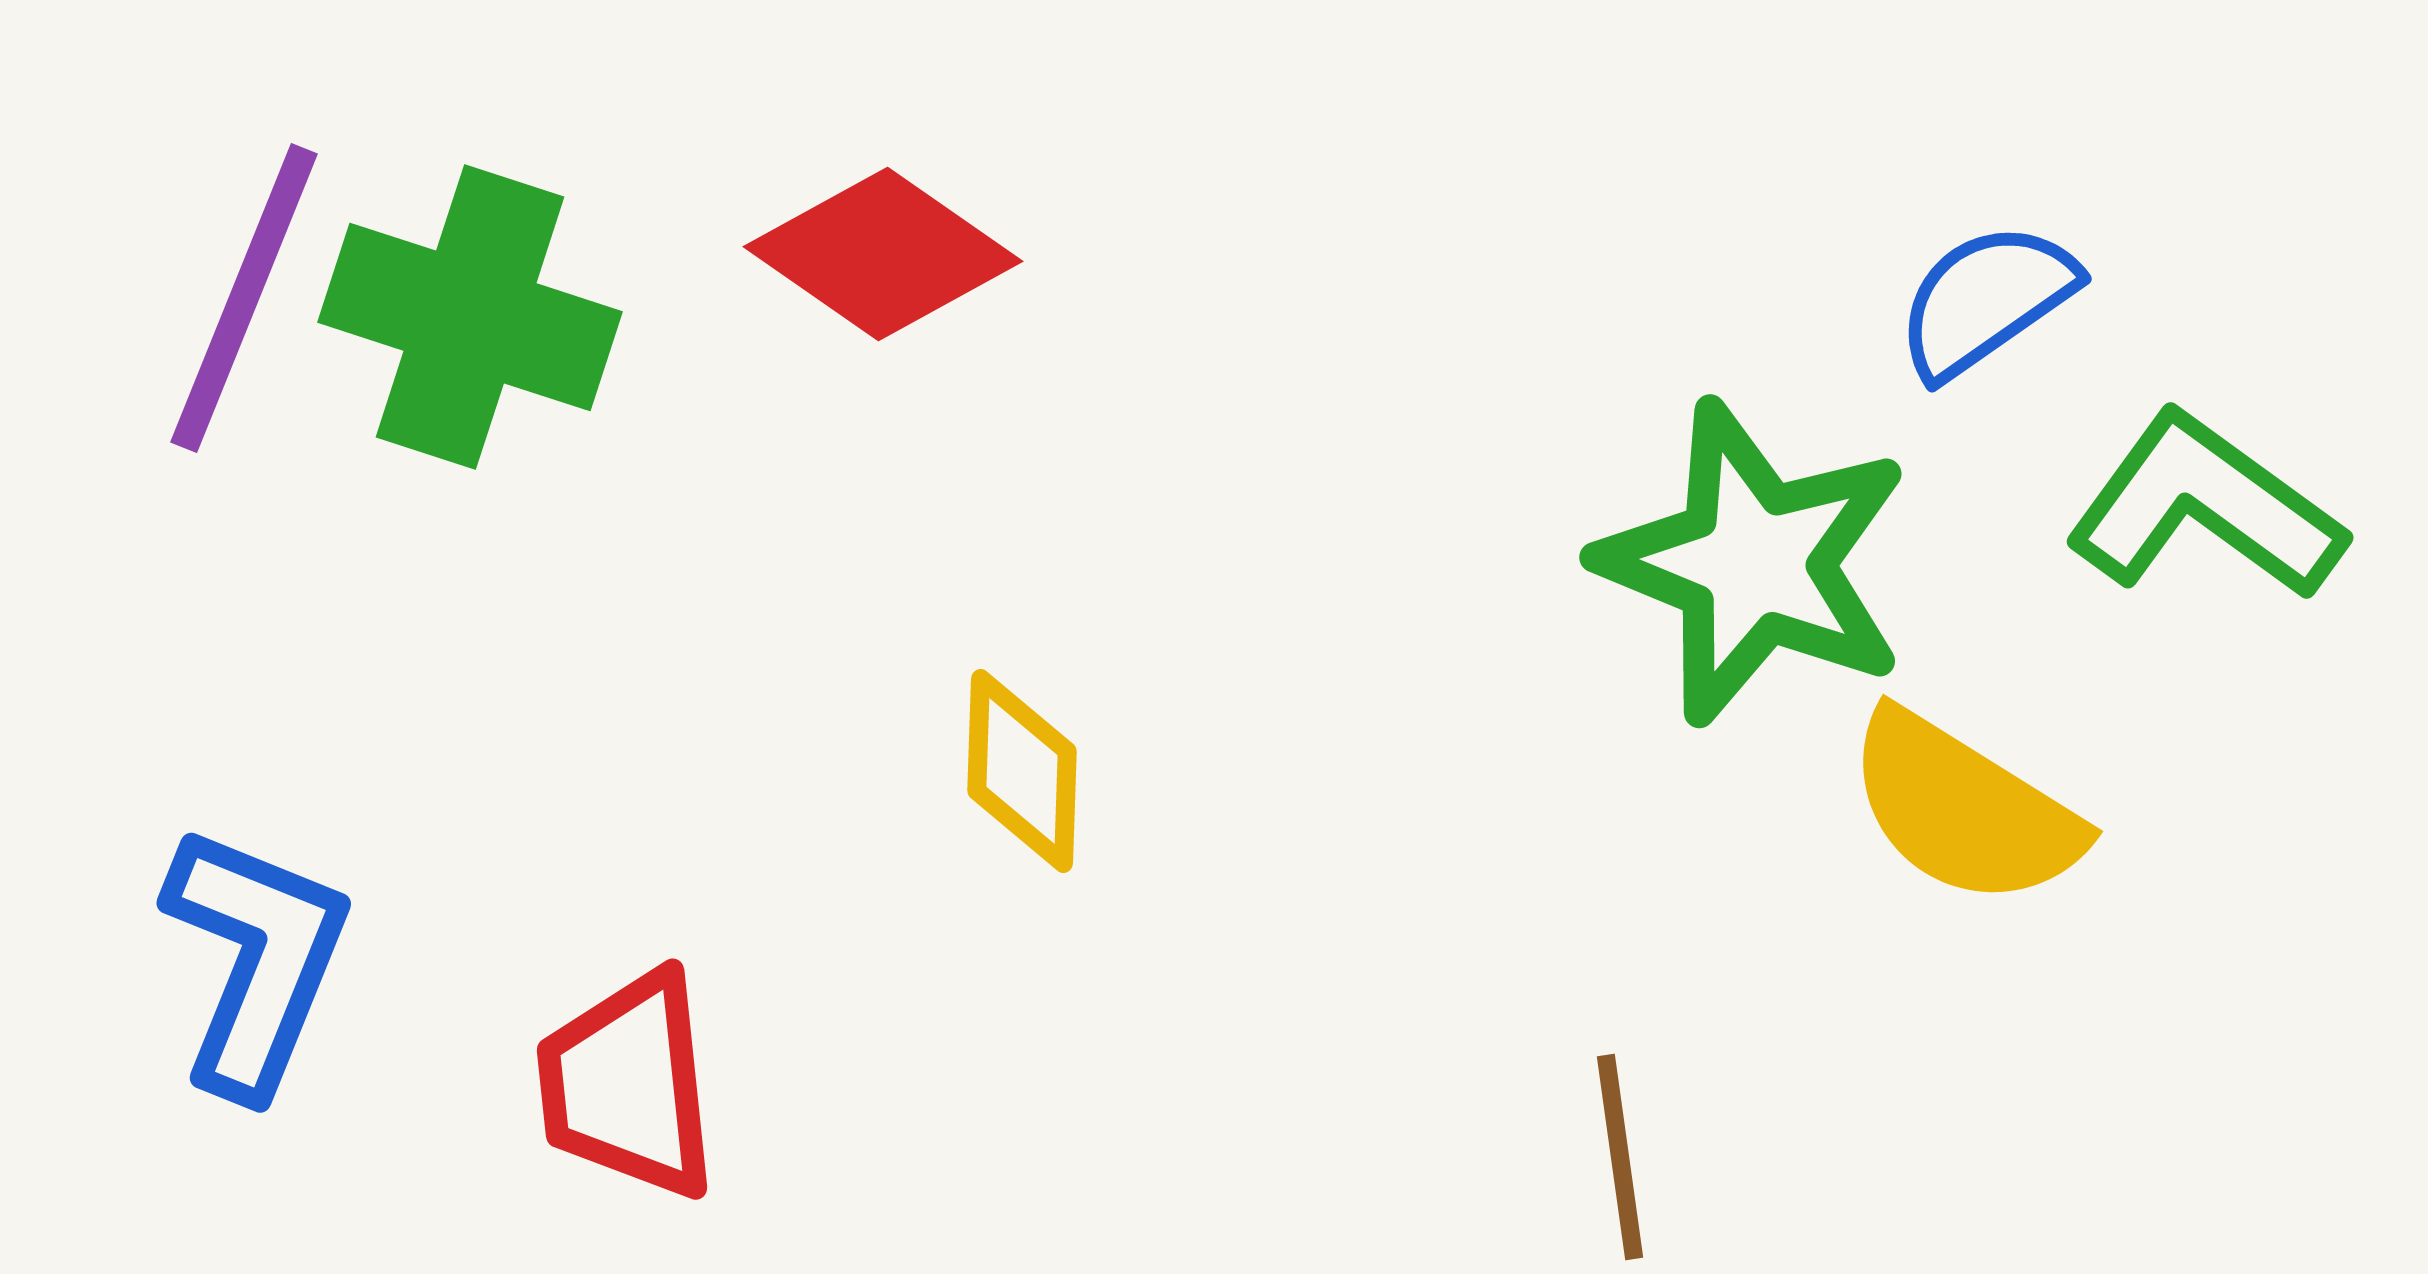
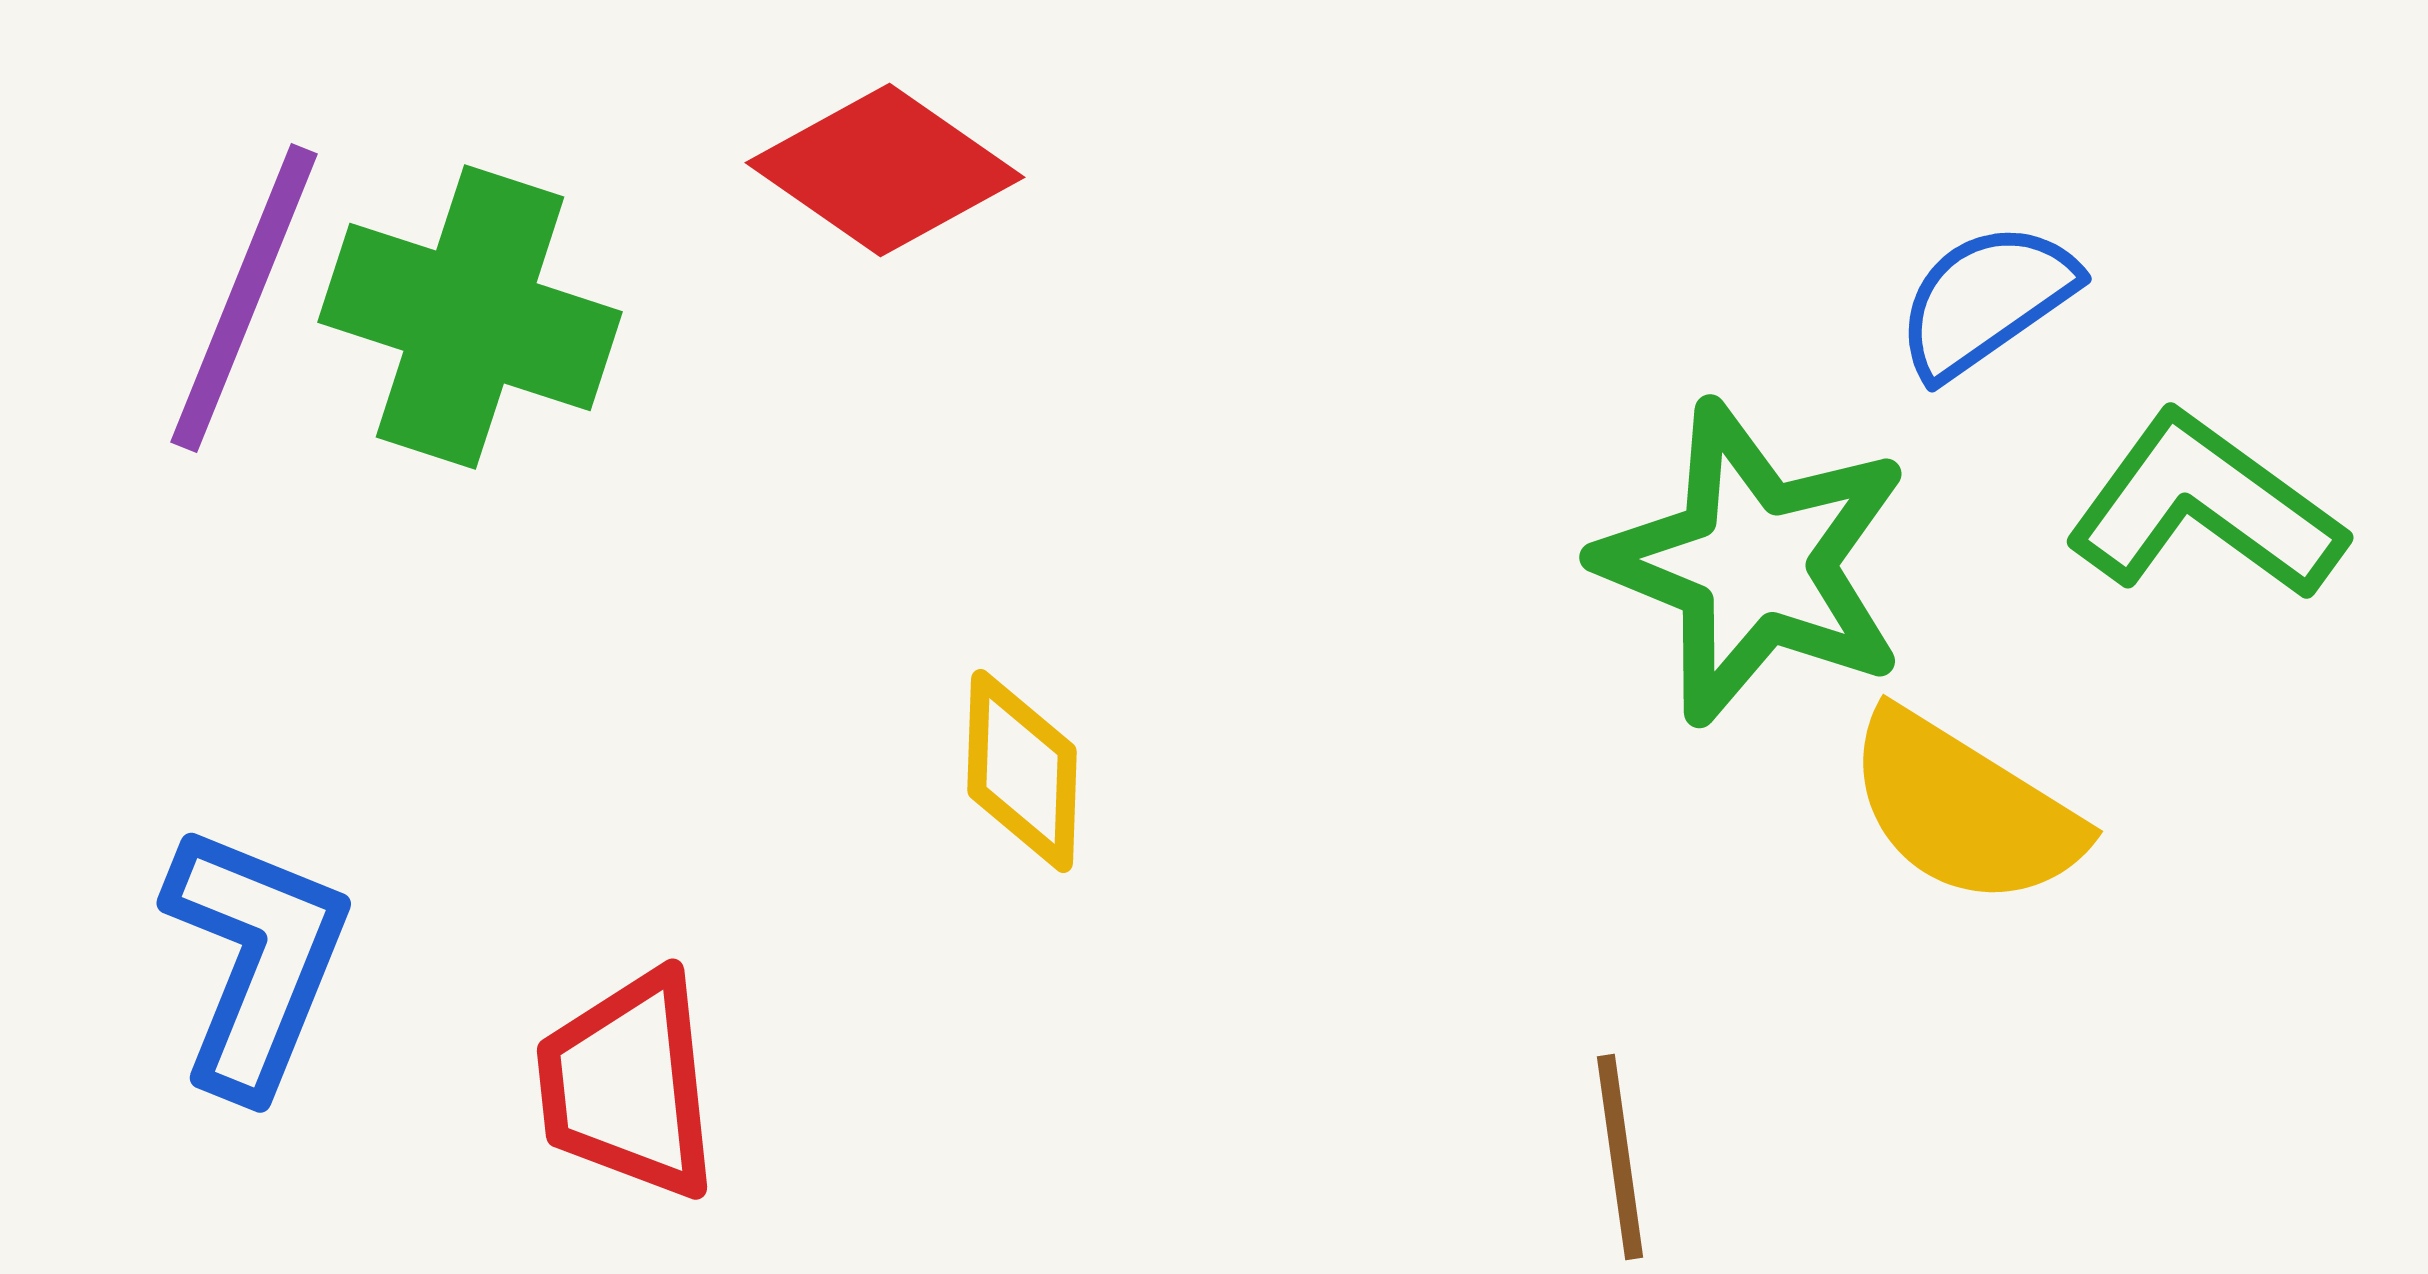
red diamond: moved 2 px right, 84 px up
